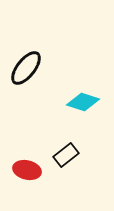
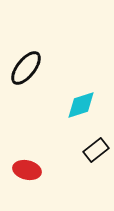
cyan diamond: moved 2 px left, 3 px down; rotated 36 degrees counterclockwise
black rectangle: moved 30 px right, 5 px up
